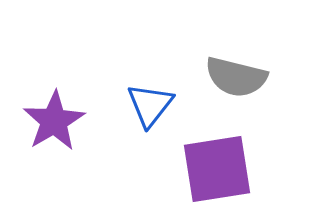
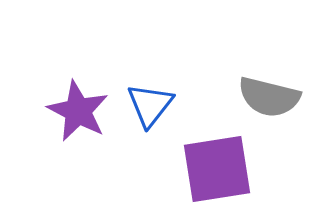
gray semicircle: moved 33 px right, 20 px down
purple star: moved 24 px right, 10 px up; rotated 14 degrees counterclockwise
